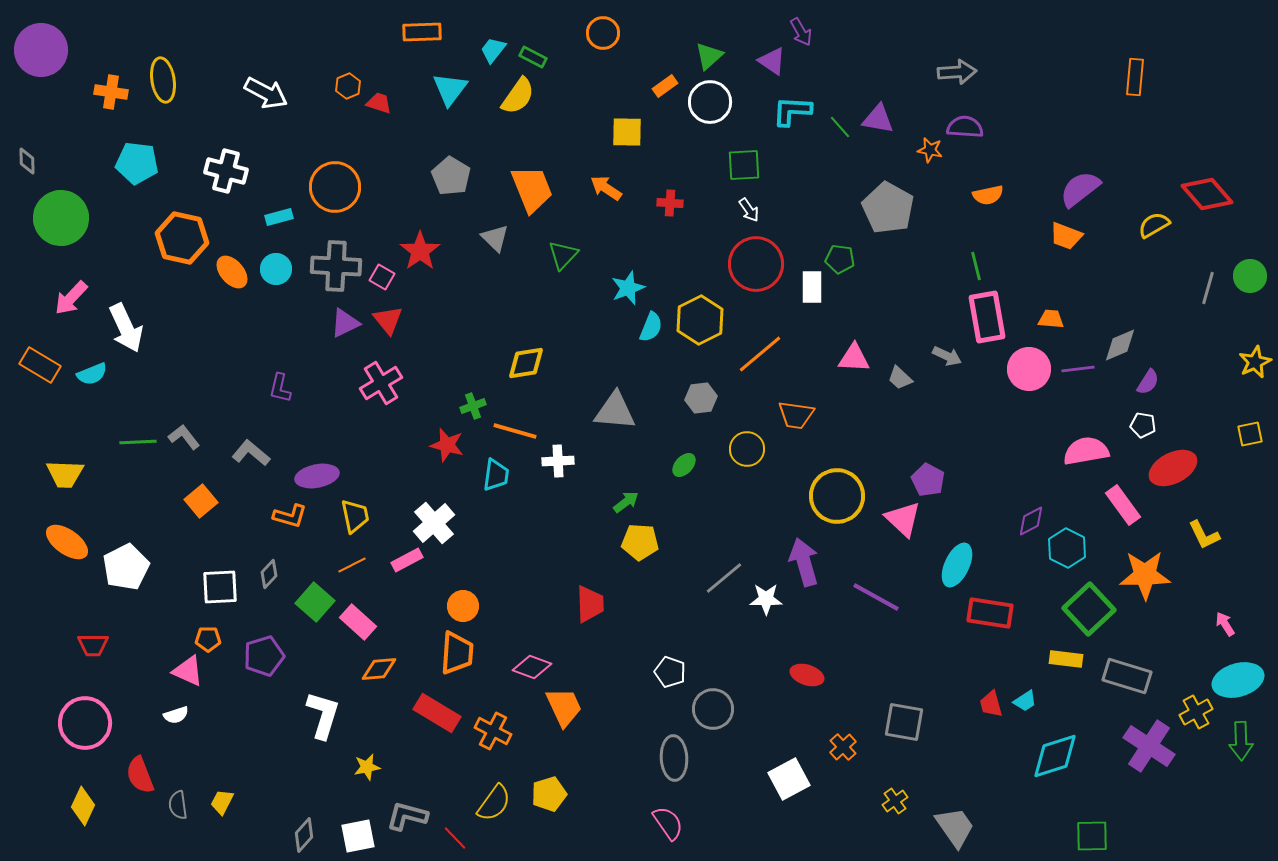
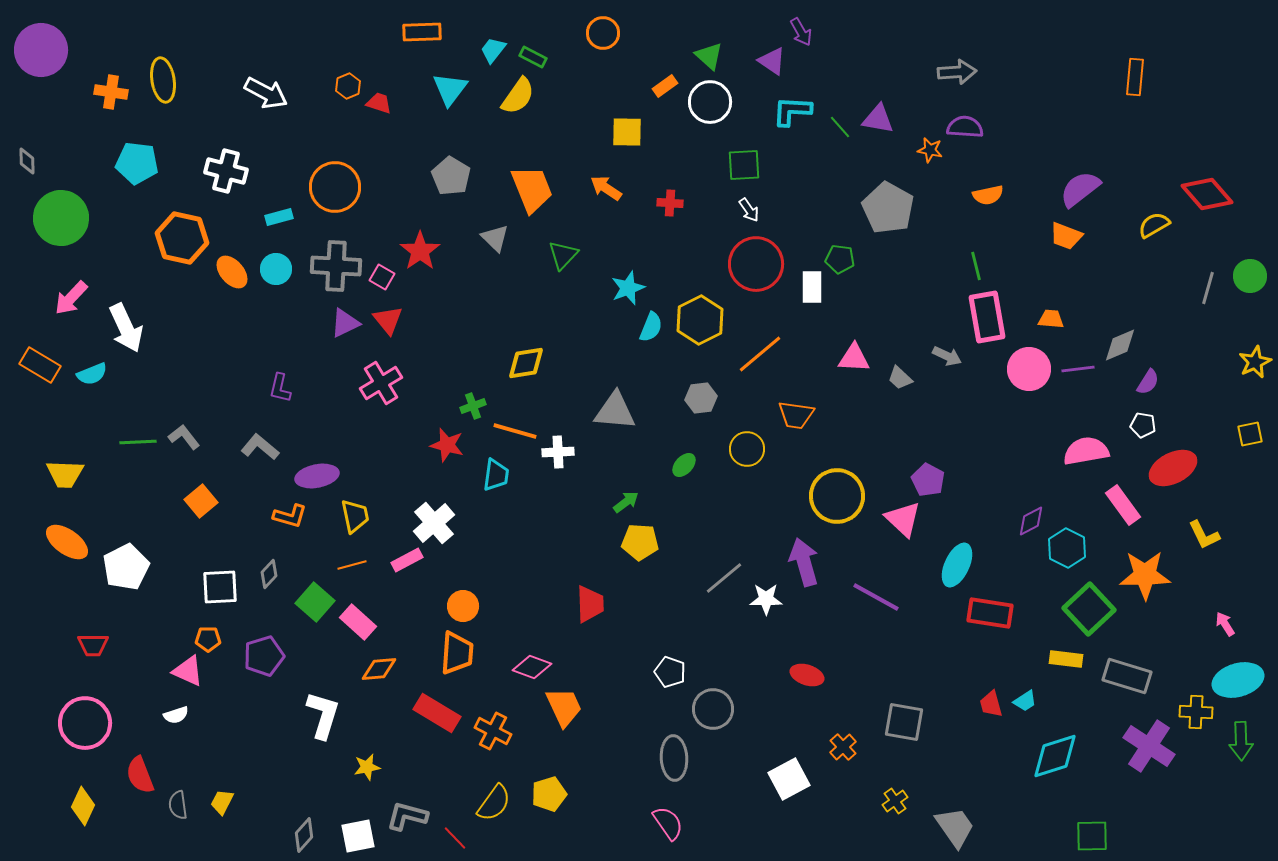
green triangle at (709, 56): rotated 36 degrees counterclockwise
gray L-shape at (251, 453): moved 9 px right, 6 px up
white cross at (558, 461): moved 9 px up
orange line at (352, 565): rotated 12 degrees clockwise
yellow cross at (1196, 712): rotated 32 degrees clockwise
